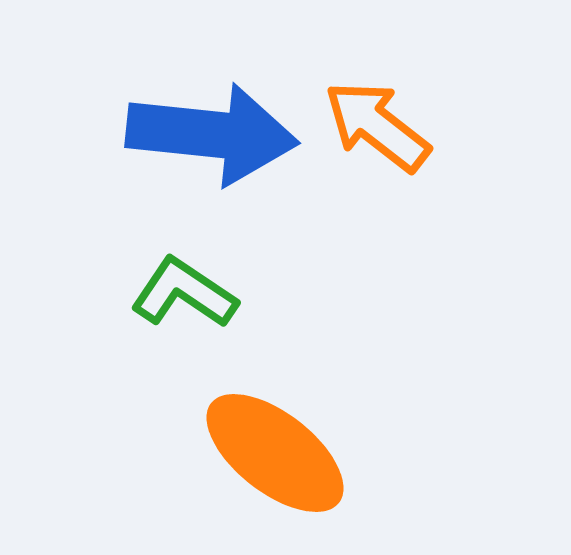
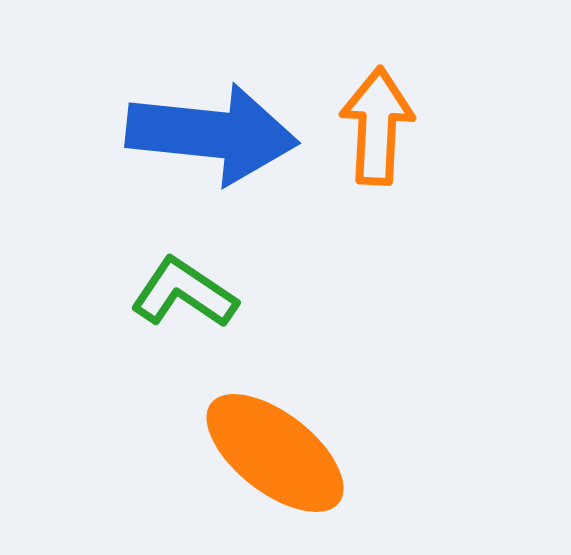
orange arrow: rotated 55 degrees clockwise
